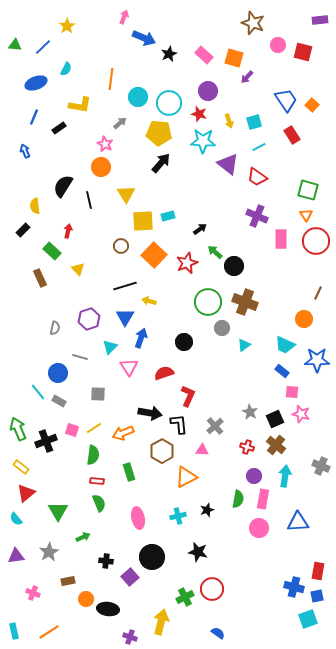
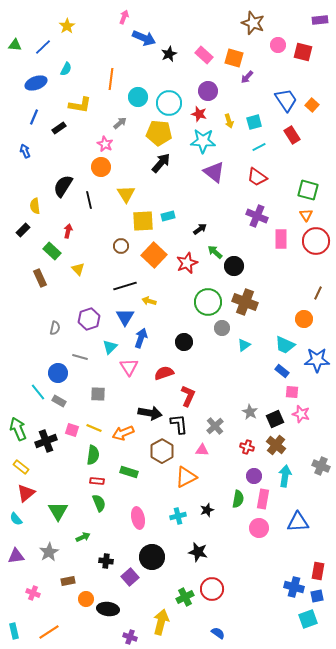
purple triangle at (228, 164): moved 14 px left, 8 px down
yellow line at (94, 428): rotated 56 degrees clockwise
green rectangle at (129, 472): rotated 54 degrees counterclockwise
